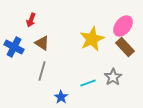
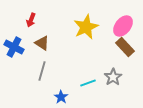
yellow star: moved 6 px left, 12 px up
